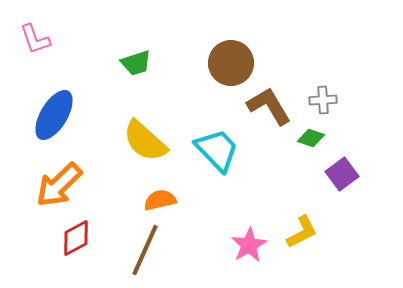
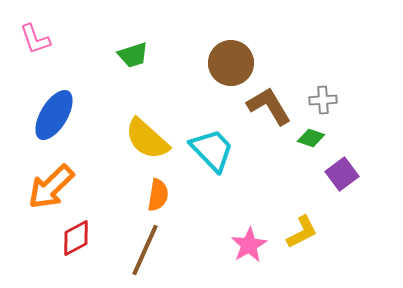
green trapezoid: moved 3 px left, 8 px up
yellow semicircle: moved 2 px right, 2 px up
cyan trapezoid: moved 5 px left
orange arrow: moved 8 px left, 2 px down
orange semicircle: moved 2 px left, 5 px up; rotated 112 degrees clockwise
